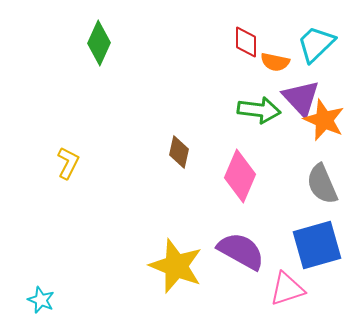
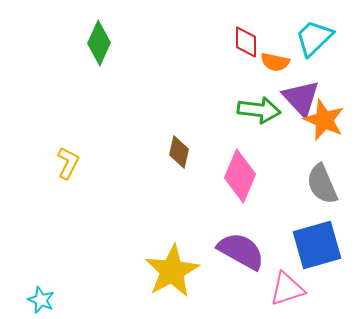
cyan trapezoid: moved 2 px left, 6 px up
yellow star: moved 4 px left, 5 px down; rotated 22 degrees clockwise
